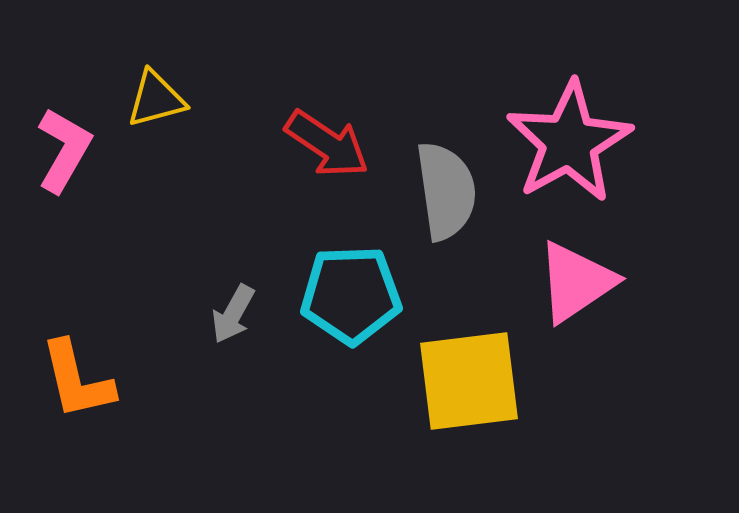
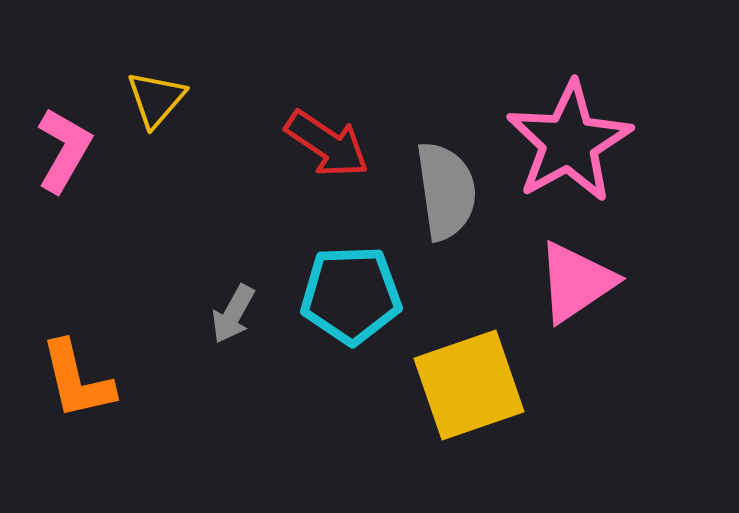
yellow triangle: rotated 34 degrees counterclockwise
yellow square: moved 4 px down; rotated 12 degrees counterclockwise
